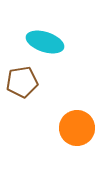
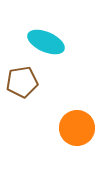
cyan ellipse: moved 1 px right; rotated 6 degrees clockwise
